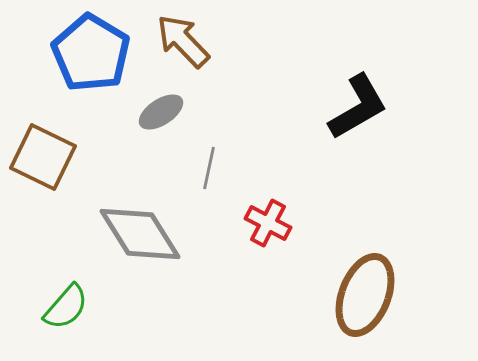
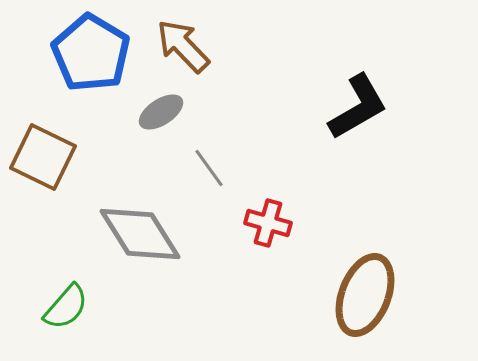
brown arrow: moved 5 px down
gray line: rotated 48 degrees counterclockwise
red cross: rotated 12 degrees counterclockwise
